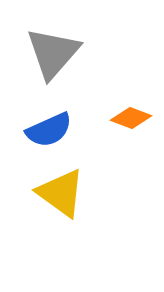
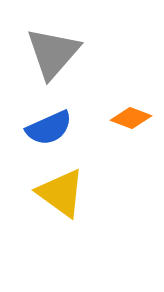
blue semicircle: moved 2 px up
